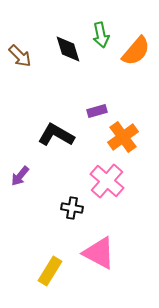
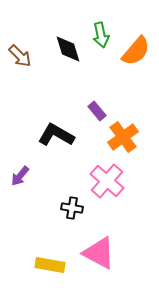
purple rectangle: rotated 66 degrees clockwise
yellow rectangle: moved 6 px up; rotated 68 degrees clockwise
